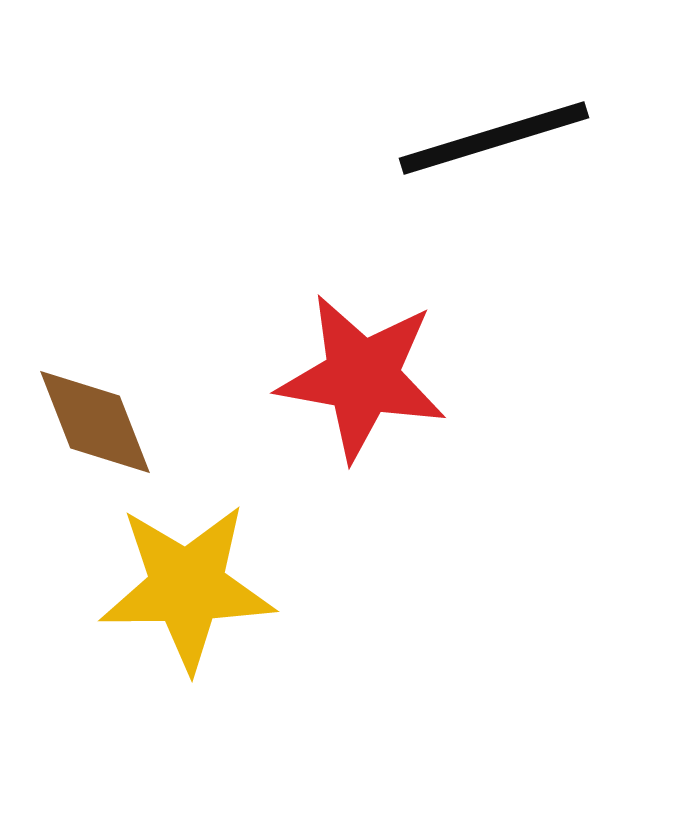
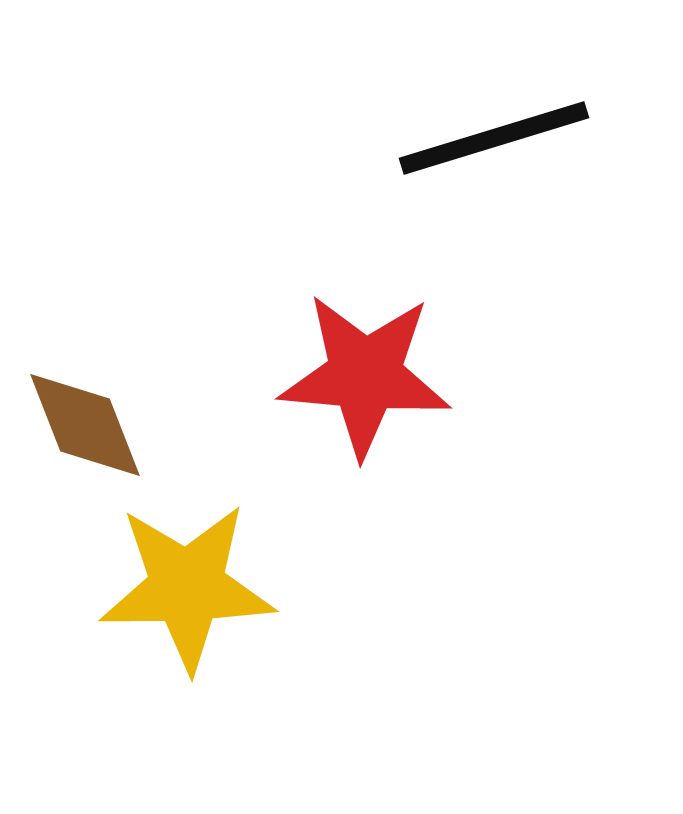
red star: moved 3 px right, 2 px up; rotated 5 degrees counterclockwise
brown diamond: moved 10 px left, 3 px down
